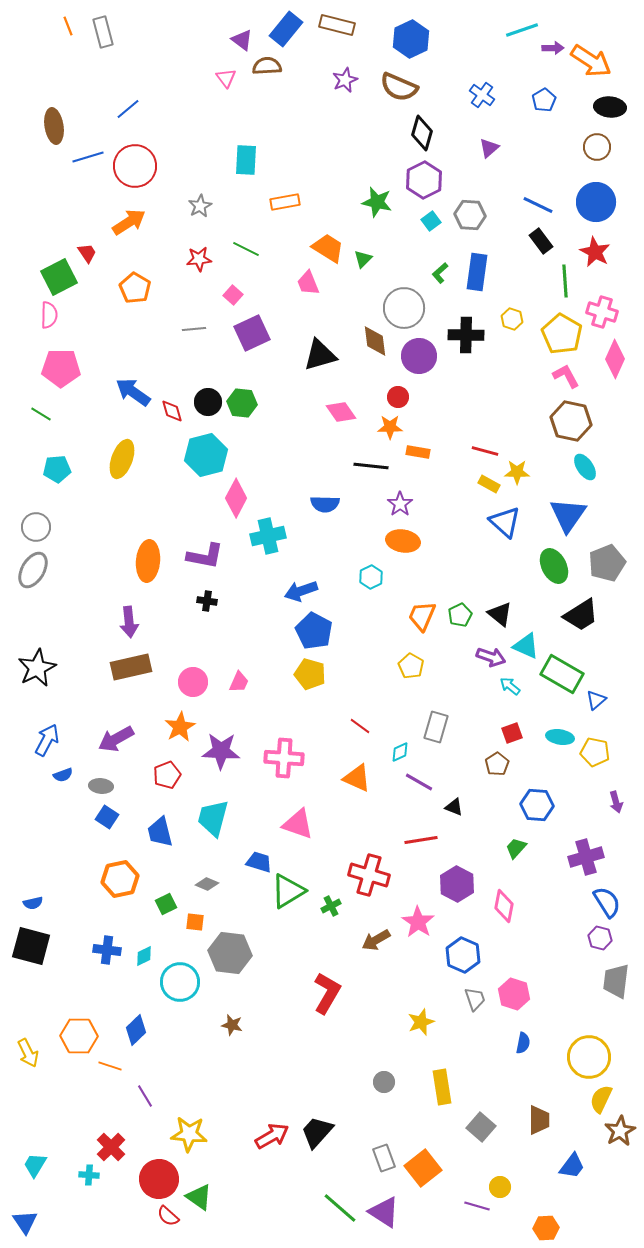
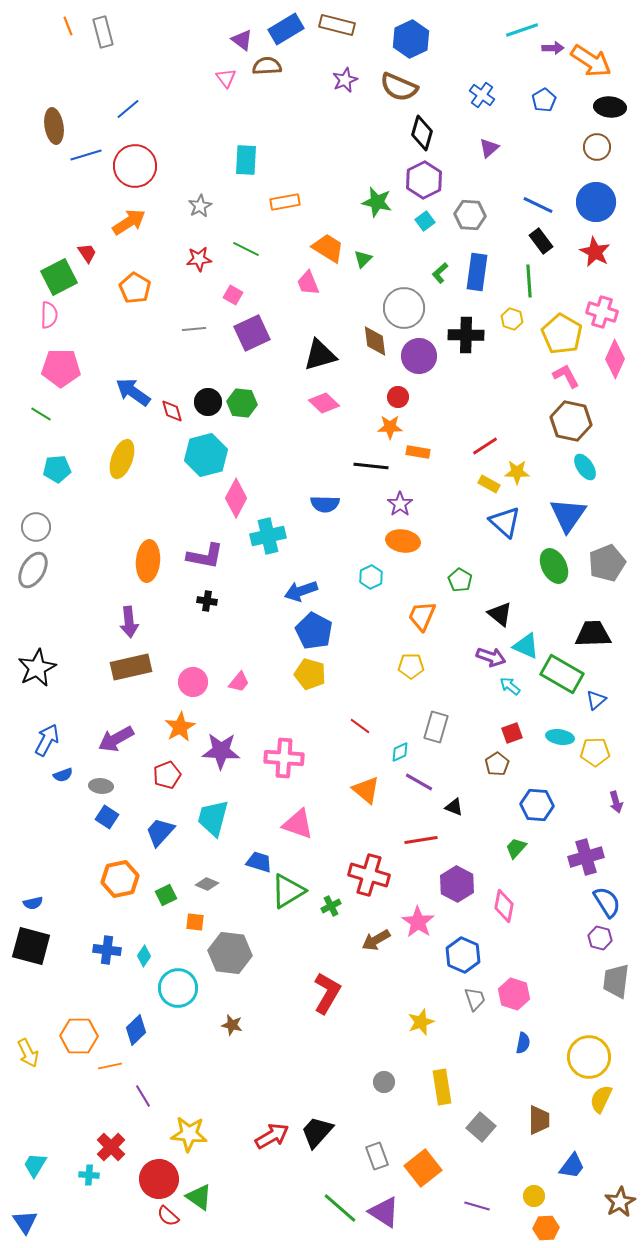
blue rectangle at (286, 29): rotated 20 degrees clockwise
blue line at (88, 157): moved 2 px left, 2 px up
cyan square at (431, 221): moved 6 px left
green line at (565, 281): moved 36 px left
pink square at (233, 295): rotated 12 degrees counterclockwise
pink diamond at (341, 412): moved 17 px left, 9 px up; rotated 12 degrees counterclockwise
red line at (485, 451): moved 5 px up; rotated 48 degrees counterclockwise
green pentagon at (460, 615): moved 35 px up; rotated 15 degrees counterclockwise
black trapezoid at (581, 615): moved 12 px right, 19 px down; rotated 150 degrees counterclockwise
yellow pentagon at (411, 666): rotated 30 degrees counterclockwise
pink trapezoid at (239, 682): rotated 15 degrees clockwise
yellow pentagon at (595, 752): rotated 12 degrees counterclockwise
orange triangle at (357, 778): moved 9 px right, 12 px down; rotated 16 degrees clockwise
blue trapezoid at (160, 832): rotated 56 degrees clockwise
green square at (166, 904): moved 9 px up
cyan diamond at (144, 956): rotated 30 degrees counterclockwise
cyan circle at (180, 982): moved 2 px left, 6 px down
orange line at (110, 1066): rotated 30 degrees counterclockwise
purple line at (145, 1096): moved 2 px left
brown star at (620, 1131): moved 71 px down
gray rectangle at (384, 1158): moved 7 px left, 2 px up
yellow circle at (500, 1187): moved 34 px right, 9 px down
